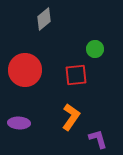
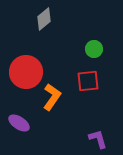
green circle: moved 1 px left
red circle: moved 1 px right, 2 px down
red square: moved 12 px right, 6 px down
orange L-shape: moved 19 px left, 20 px up
purple ellipse: rotated 30 degrees clockwise
